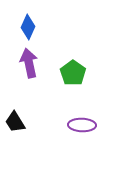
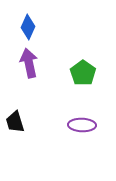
green pentagon: moved 10 px right
black trapezoid: rotated 15 degrees clockwise
